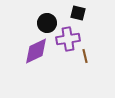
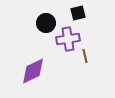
black square: rotated 28 degrees counterclockwise
black circle: moved 1 px left
purple diamond: moved 3 px left, 20 px down
